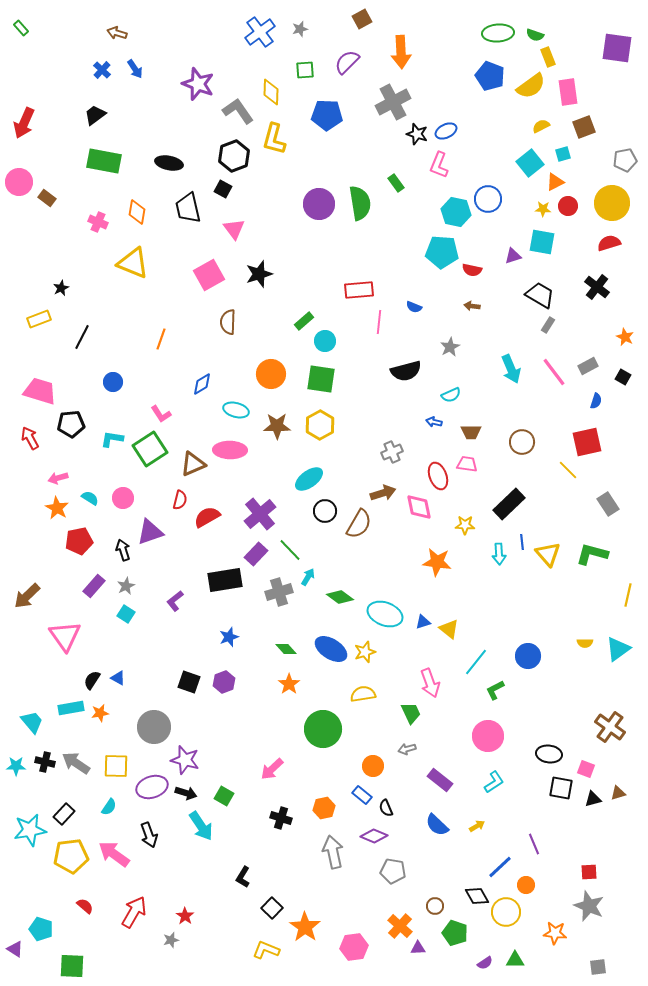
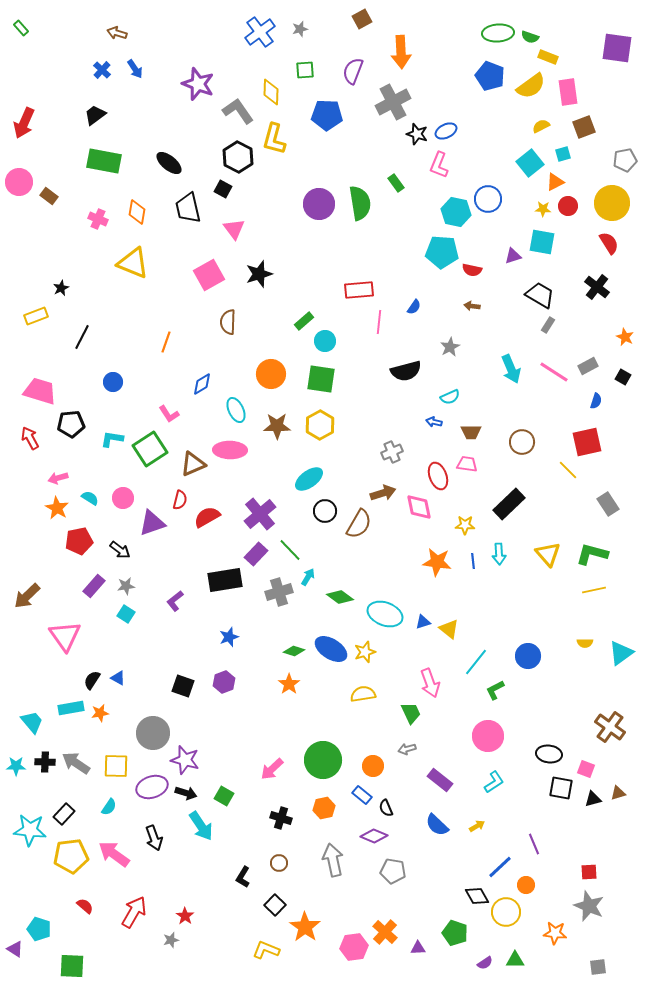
green semicircle at (535, 35): moved 5 px left, 2 px down
yellow rectangle at (548, 57): rotated 48 degrees counterclockwise
purple semicircle at (347, 62): moved 6 px right, 9 px down; rotated 24 degrees counterclockwise
black hexagon at (234, 156): moved 4 px right, 1 px down; rotated 12 degrees counterclockwise
black ellipse at (169, 163): rotated 28 degrees clockwise
brown rectangle at (47, 198): moved 2 px right, 2 px up
pink cross at (98, 222): moved 3 px up
red semicircle at (609, 243): rotated 75 degrees clockwise
blue semicircle at (414, 307): rotated 77 degrees counterclockwise
yellow rectangle at (39, 319): moved 3 px left, 3 px up
orange line at (161, 339): moved 5 px right, 3 px down
pink line at (554, 372): rotated 20 degrees counterclockwise
cyan semicircle at (451, 395): moved 1 px left, 2 px down
cyan ellipse at (236, 410): rotated 50 degrees clockwise
pink L-shape at (161, 414): moved 8 px right
purple triangle at (150, 532): moved 2 px right, 9 px up
blue line at (522, 542): moved 49 px left, 19 px down
black arrow at (123, 550): moved 3 px left; rotated 145 degrees clockwise
gray star at (126, 586): rotated 18 degrees clockwise
yellow line at (628, 595): moved 34 px left, 5 px up; rotated 65 degrees clockwise
green diamond at (286, 649): moved 8 px right, 2 px down; rotated 30 degrees counterclockwise
cyan triangle at (618, 649): moved 3 px right, 4 px down
black square at (189, 682): moved 6 px left, 4 px down
gray circle at (154, 727): moved 1 px left, 6 px down
green circle at (323, 729): moved 31 px down
black cross at (45, 762): rotated 12 degrees counterclockwise
cyan star at (30, 830): rotated 16 degrees clockwise
black arrow at (149, 835): moved 5 px right, 3 px down
gray arrow at (333, 852): moved 8 px down
brown circle at (435, 906): moved 156 px left, 43 px up
black square at (272, 908): moved 3 px right, 3 px up
orange cross at (400, 926): moved 15 px left, 6 px down
cyan pentagon at (41, 929): moved 2 px left
